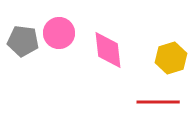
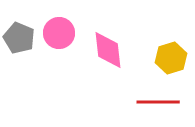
gray pentagon: moved 4 px left, 3 px up; rotated 16 degrees clockwise
